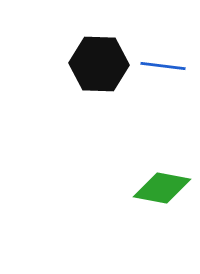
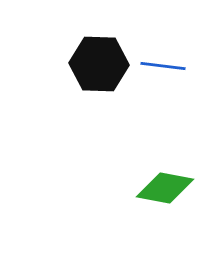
green diamond: moved 3 px right
